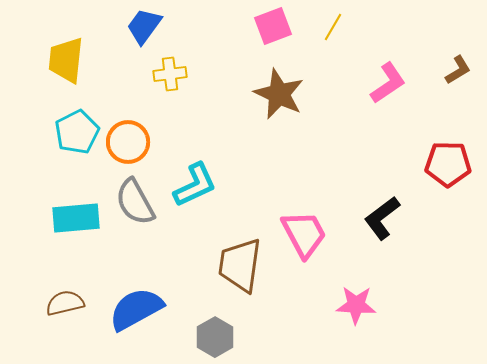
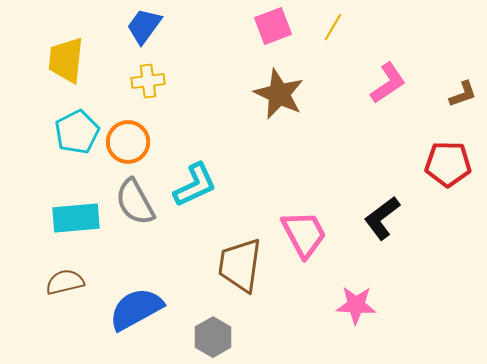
brown L-shape: moved 5 px right, 24 px down; rotated 12 degrees clockwise
yellow cross: moved 22 px left, 7 px down
brown semicircle: moved 21 px up
gray hexagon: moved 2 px left
